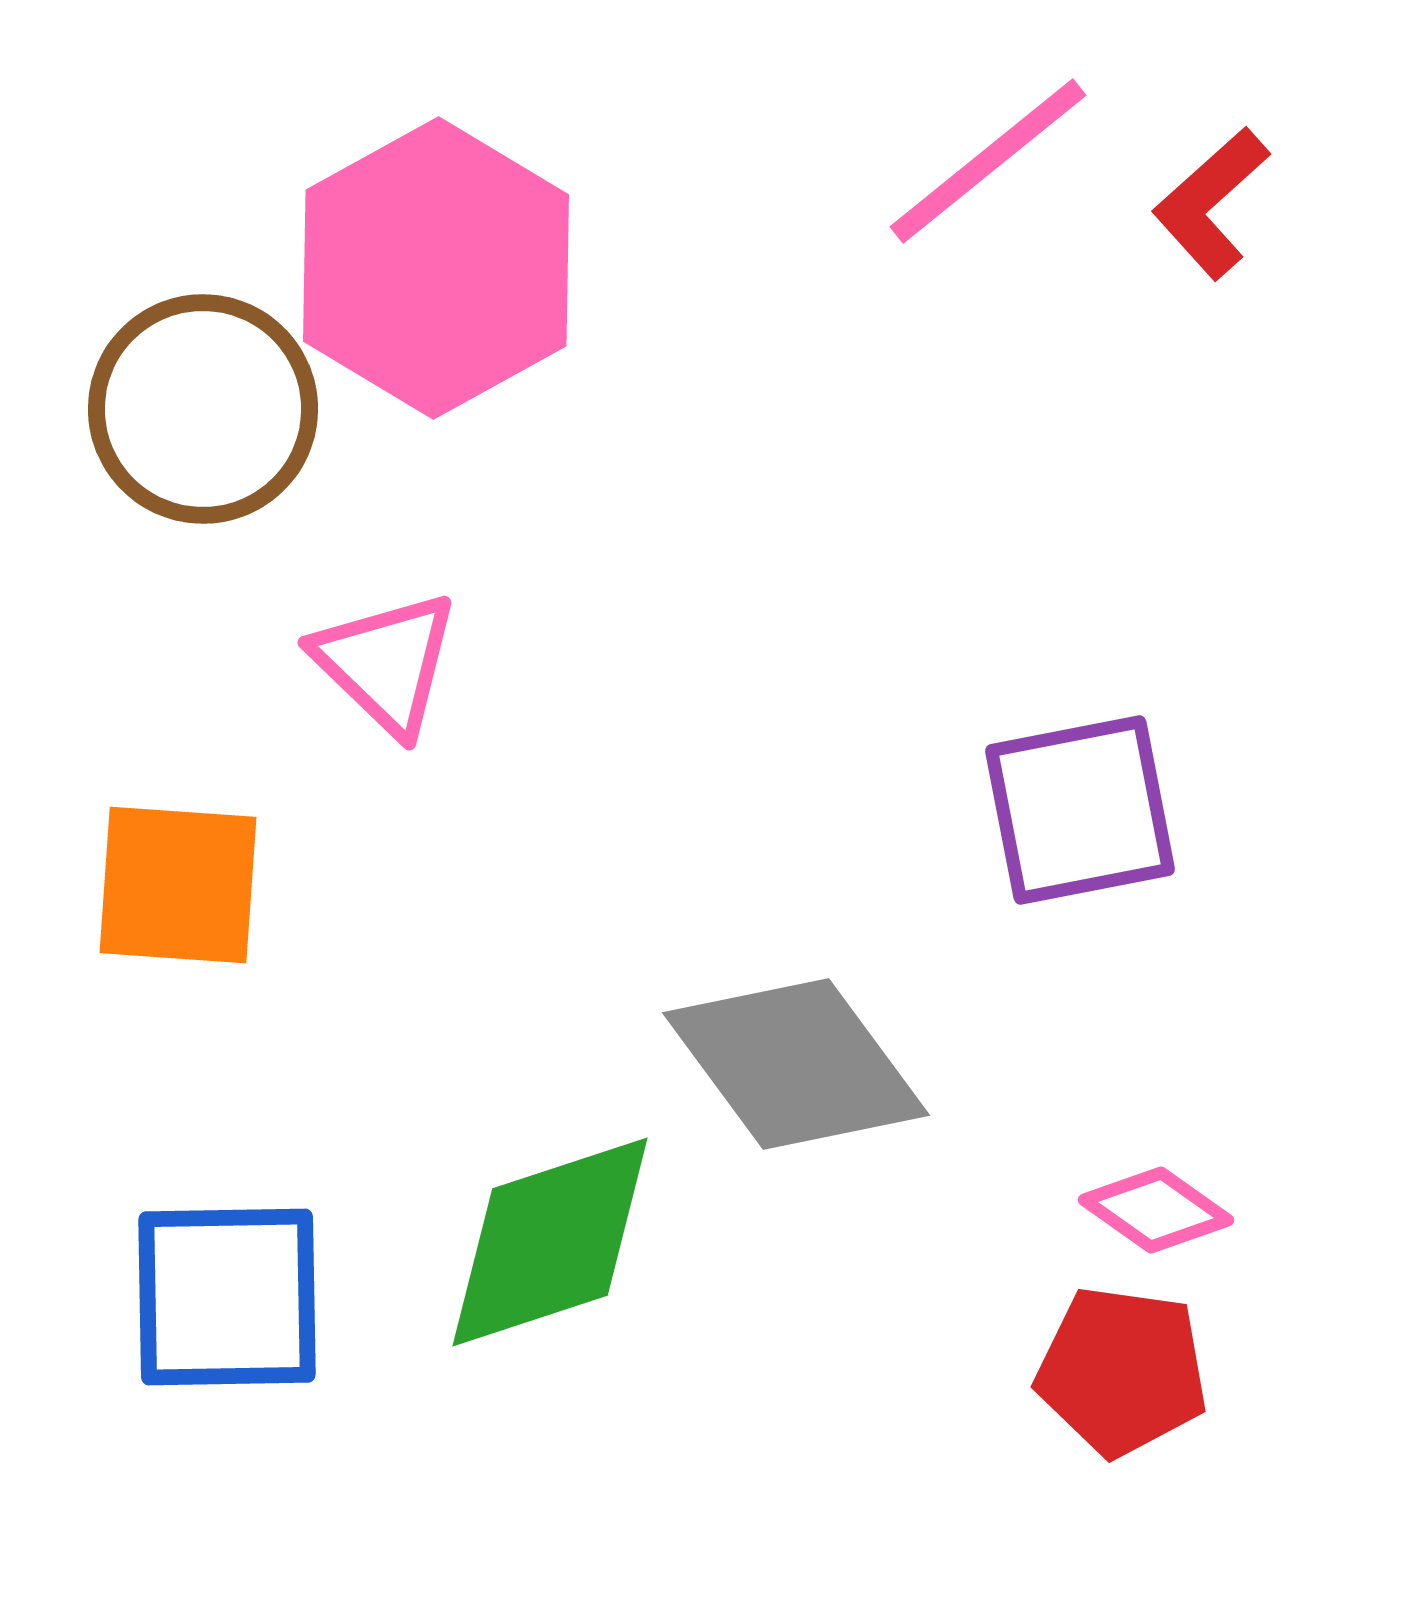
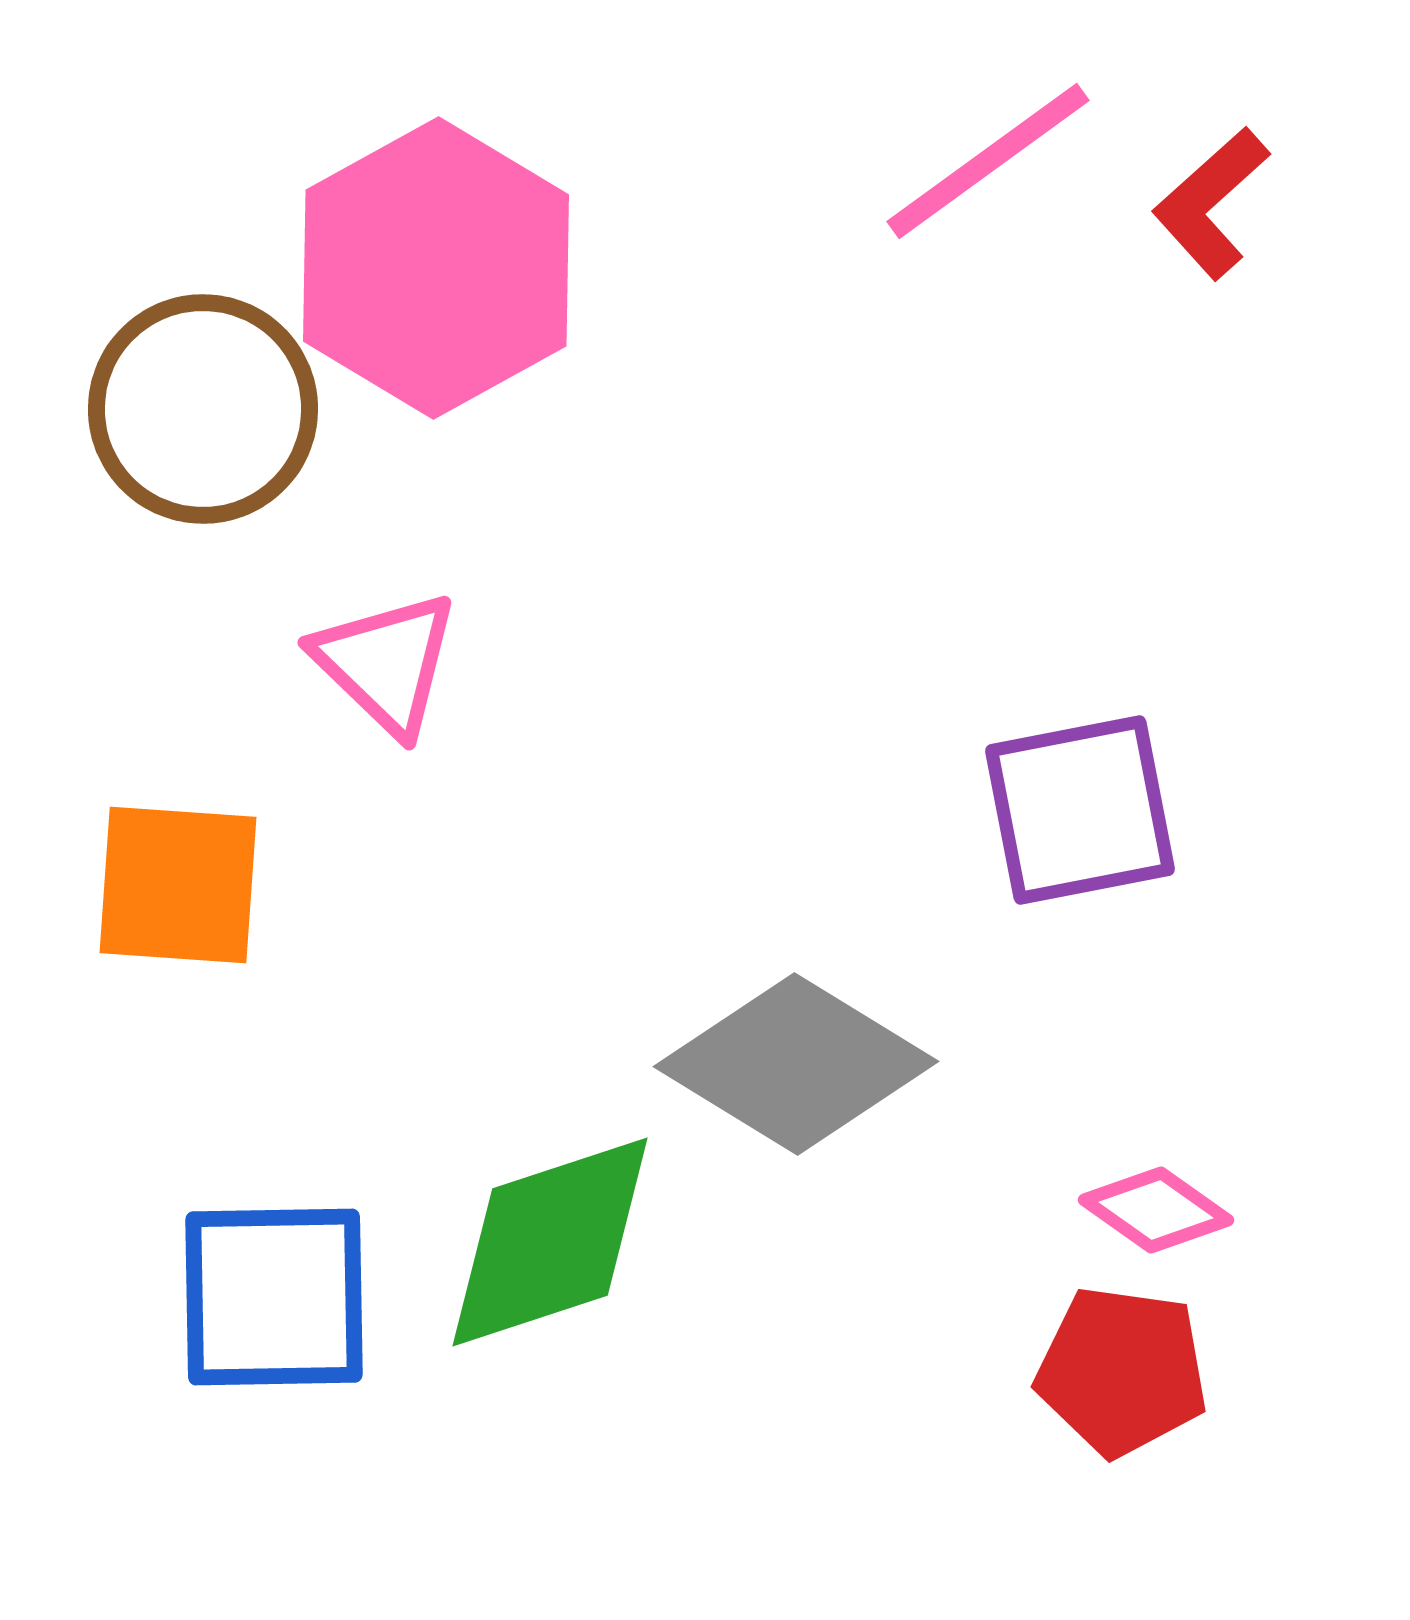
pink line: rotated 3 degrees clockwise
gray diamond: rotated 22 degrees counterclockwise
blue square: moved 47 px right
